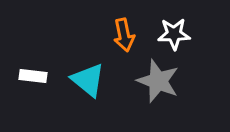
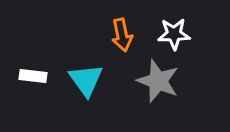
orange arrow: moved 2 px left
cyan triangle: moved 2 px left; rotated 15 degrees clockwise
